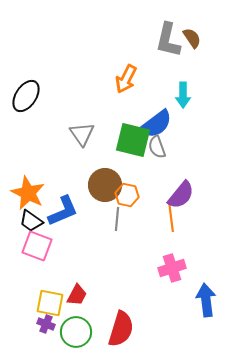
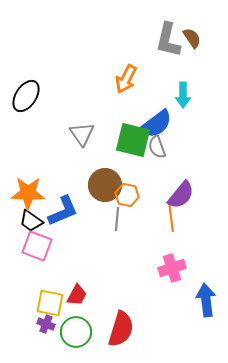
orange star: rotated 24 degrees counterclockwise
